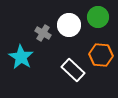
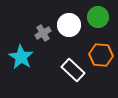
gray cross: rotated 28 degrees clockwise
